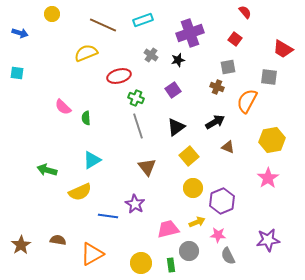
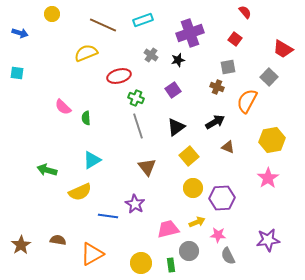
gray square at (269, 77): rotated 36 degrees clockwise
purple hexagon at (222, 201): moved 3 px up; rotated 20 degrees clockwise
